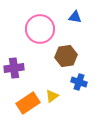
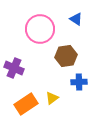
blue triangle: moved 1 px right, 2 px down; rotated 24 degrees clockwise
purple cross: rotated 30 degrees clockwise
blue cross: rotated 21 degrees counterclockwise
yellow triangle: moved 2 px down
orange rectangle: moved 2 px left, 1 px down
